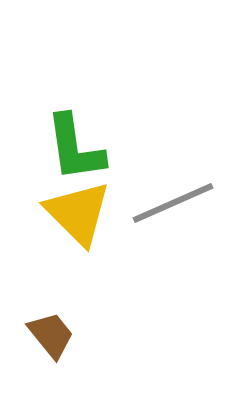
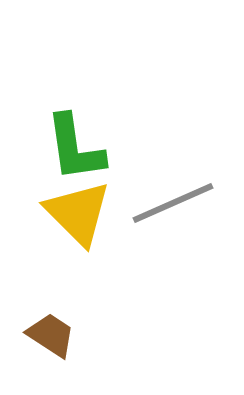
brown trapezoid: rotated 18 degrees counterclockwise
